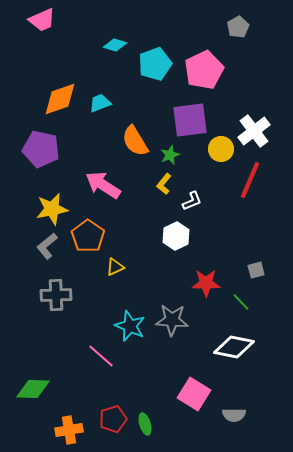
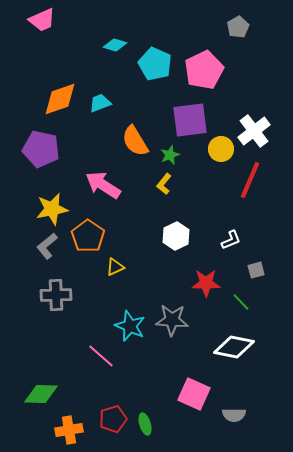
cyan pentagon: rotated 28 degrees counterclockwise
white L-shape: moved 39 px right, 39 px down
green diamond: moved 8 px right, 5 px down
pink square: rotated 8 degrees counterclockwise
